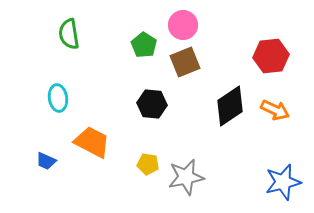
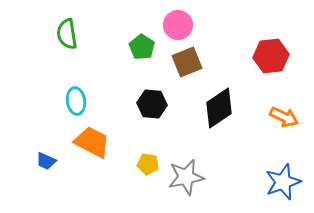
pink circle: moved 5 px left
green semicircle: moved 2 px left
green pentagon: moved 2 px left, 2 px down
brown square: moved 2 px right
cyan ellipse: moved 18 px right, 3 px down
black diamond: moved 11 px left, 2 px down
orange arrow: moved 9 px right, 7 px down
blue star: rotated 6 degrees counterclockwise
